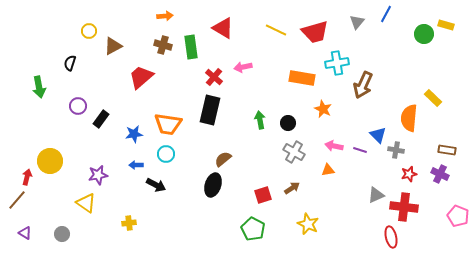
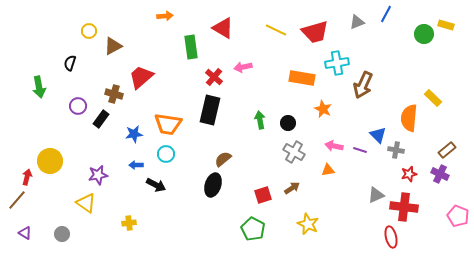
gray triangle at (357, 22): rotated 28 degrees clockwise
brown cross at (163, 45): moved 49 px left, 49 px down
brown rectangle at (447, 150): rotated 48 degrees counterclockwise
